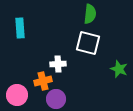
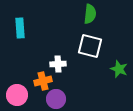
white square: moved 2 px right, 3 px down
